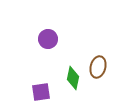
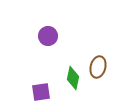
purple circle: moved 3 px up
